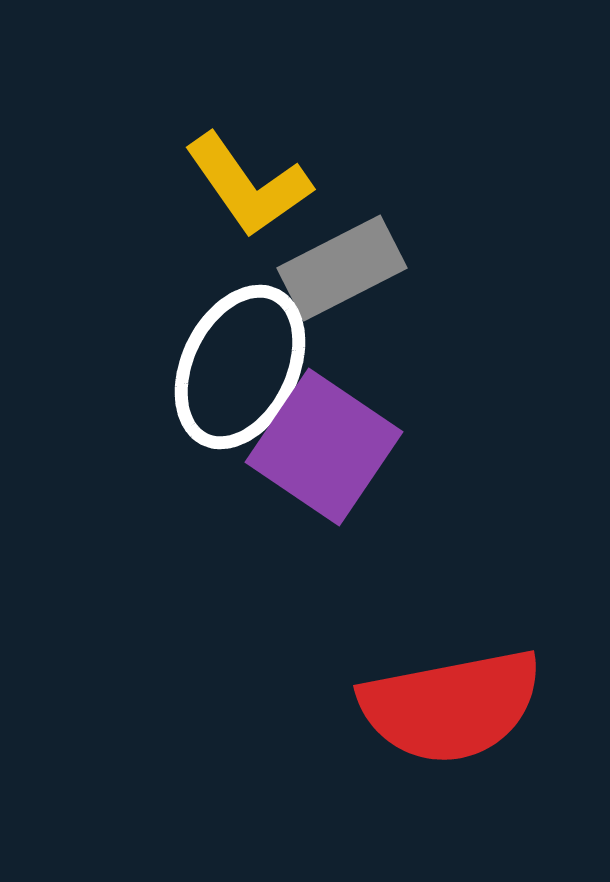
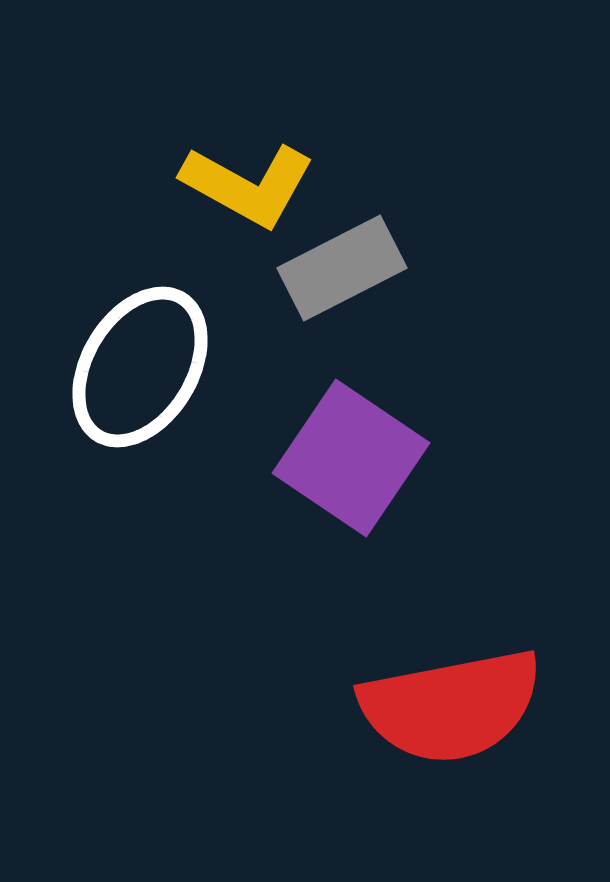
yellow L-shape: rotated 26 degrees counterclockwise
white ellipse: moved 100 px left; rotated 5 degrees clockwise
purple square: moved 27 px right, 11 px down
